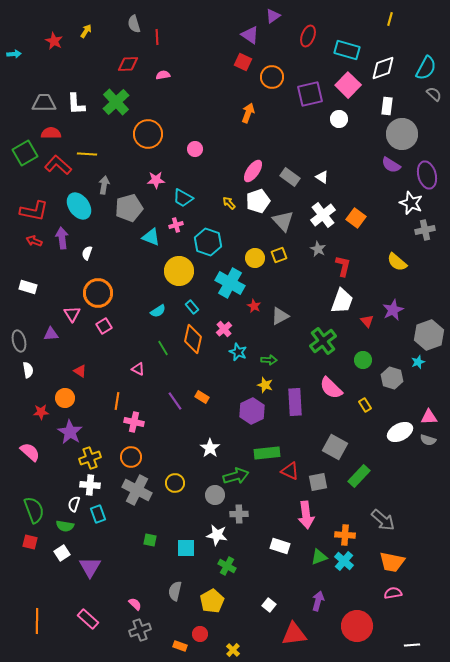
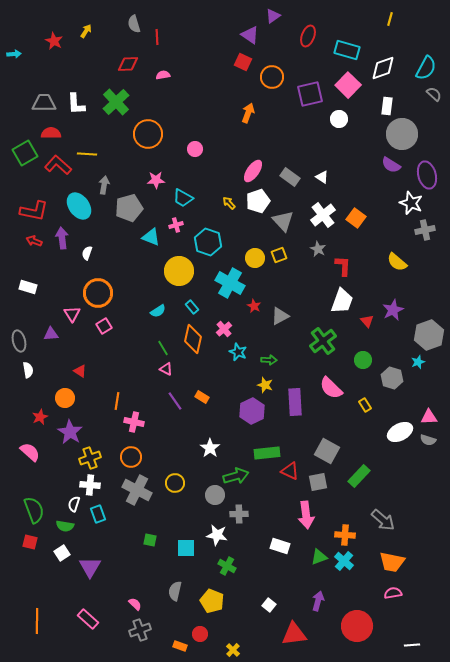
red L-shape at (343, 266): rotated 10 degrees counterclockwise
pink triangle at (138, 369): moved 28 px right
red star at (41, 412): moved 1 px left, 5 px down; rotated 21 degrees counterclockwise
gray square at (335, 447): moved 8 px left, 4 px down
yellow pentagon at (212, 601): rotated 20 degrees counterclockwise
